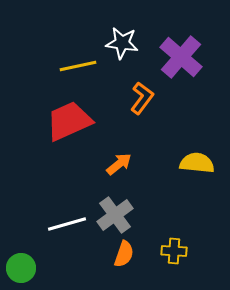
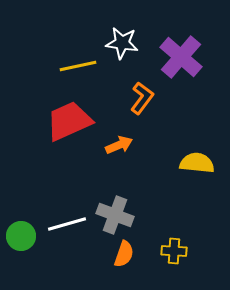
orange arrow: moved 19 px up; rotated 16 degrees clockwise
gray cross: rotated 33 degrees counterclockwise
green circle: moved 32 px up
